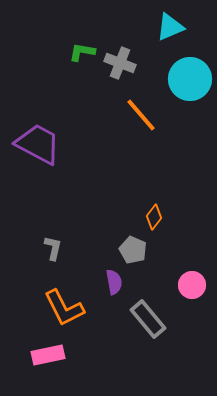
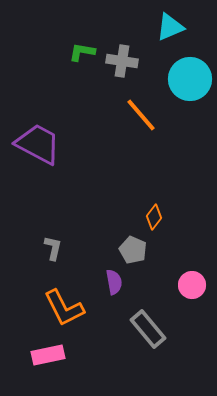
gray cross: moved 2 px right, 2 px up; rotated 12 degrees counterclockwise
gray rectangle: moved 10 px down
